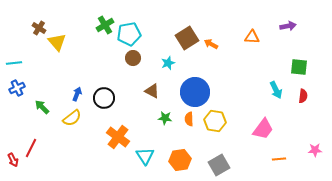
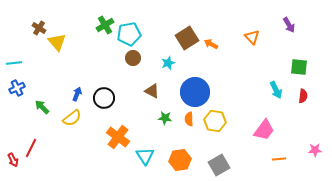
purple arrow: moved 1 px right, 1 px up; rotated 70 degrees clockwise
orange triangle: rotated 42 degrees clockwise
pink trapezoid: moved 1 px right, 1 px down
